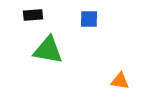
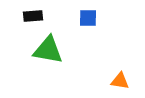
black rectangle: moved 1 px down
blue square: moved 1 px left, 1 px up
